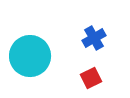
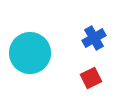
cyan circle: moved 3 px up
